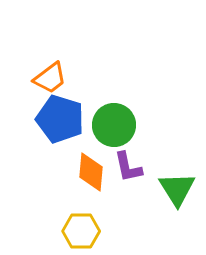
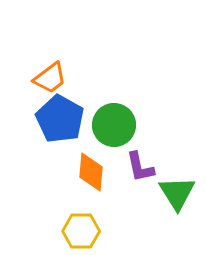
blue pentagon: rotated 12 degrees clockwise
purple L-shape: moved 12 px right
green triangle: moved 4 px down
